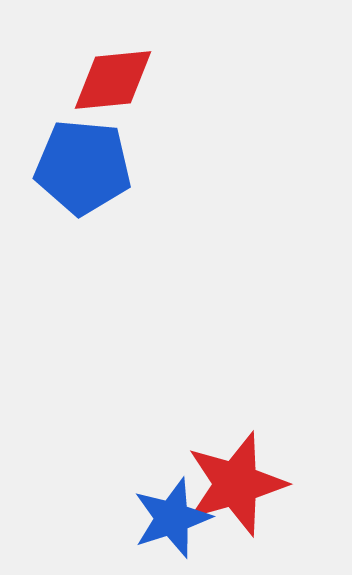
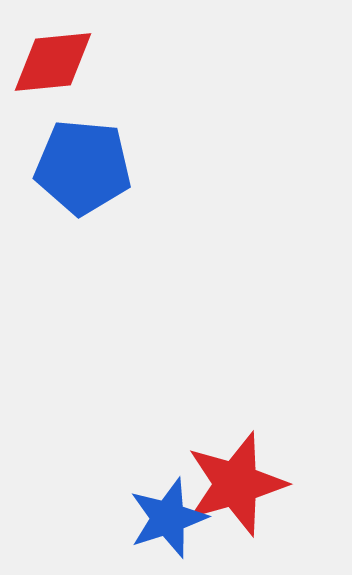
red diamond: moved 60 px left, 18 px up
blue star: moved 4 px left
